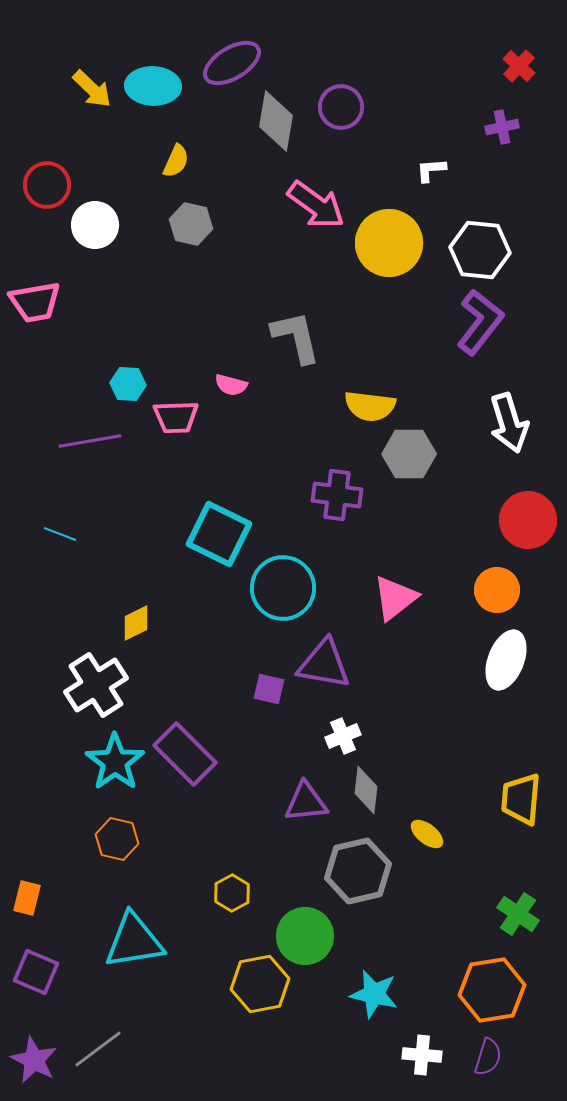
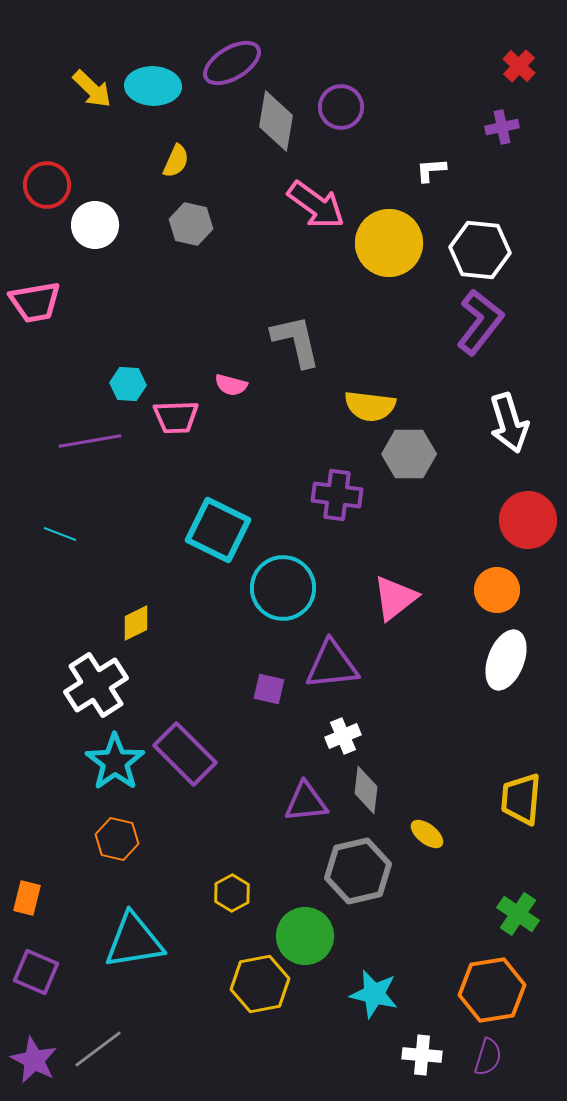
gray L-shape at (296, 337): moved 4 px down
cyan square at (219, 534): moved 1 px left, 4 px up
purple triangle at (324, 664): moved 8 px right, 1 px down; rotated 16 degrees counterclockwise
